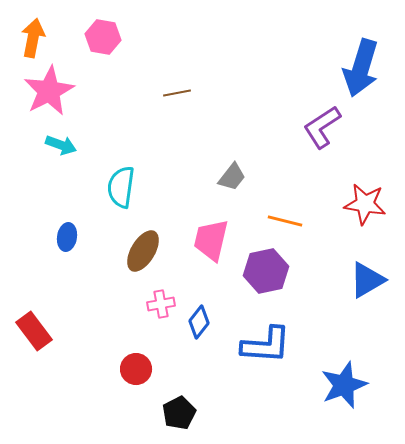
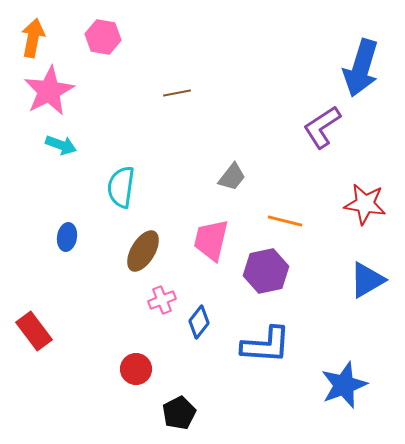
pink cross: moved 1 px right, 4 px up; rotated 12 degrees counterclockwise
